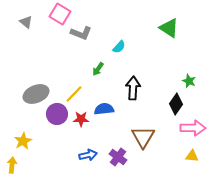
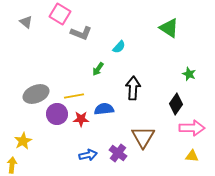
green star: moved 7 px up
yellow line: moved 2 px down; rotated 36 degrees clockwise
pink arrow: moved 1 px left
purple cross: moved 4 px up
